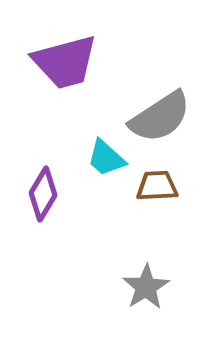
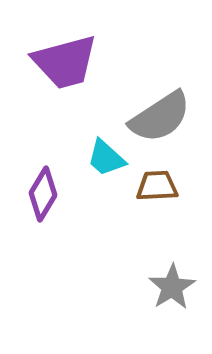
gray star: moved 26 px right
